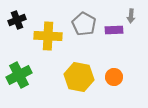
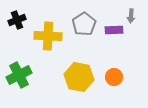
gray pentagon: rotated 10 degrees clockwise
